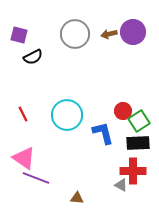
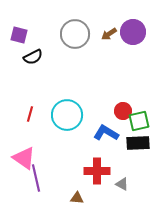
brown arrow: rotated 21 degrees counterclockwise
red line: moved 7 px right; rotated 42 degrees clockwise
green square: rotated 20 degrees clockwise
blue L-shape: moved 3 px right; rotated 45 degrees counterclockwise
red cross: moved 36 px left
purple line: rotated 56 degrees clockwise
gray triangle: moved 1 px right, 1 px up
